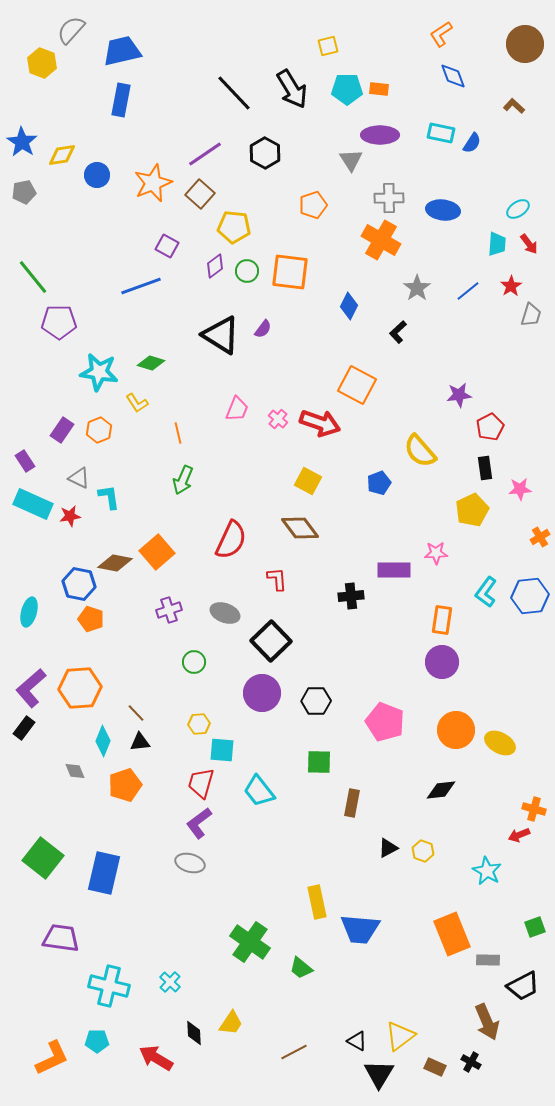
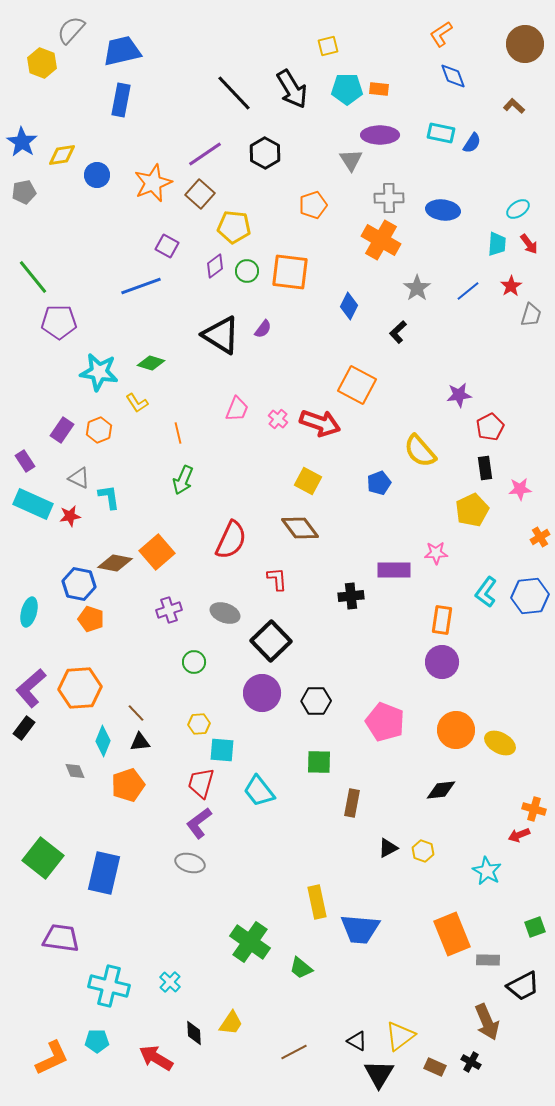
orange pentagon at (125, 785): moved 3 px right
